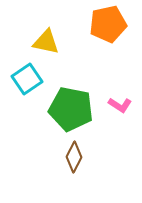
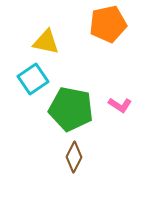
cyan square: moved 6 px right
